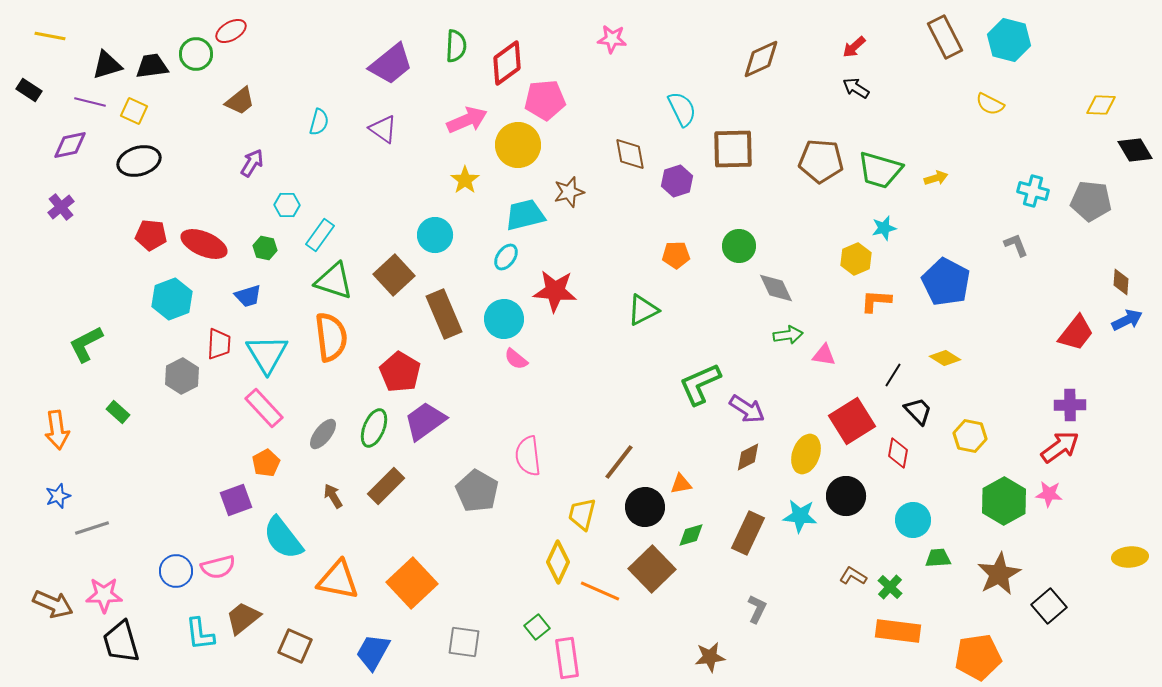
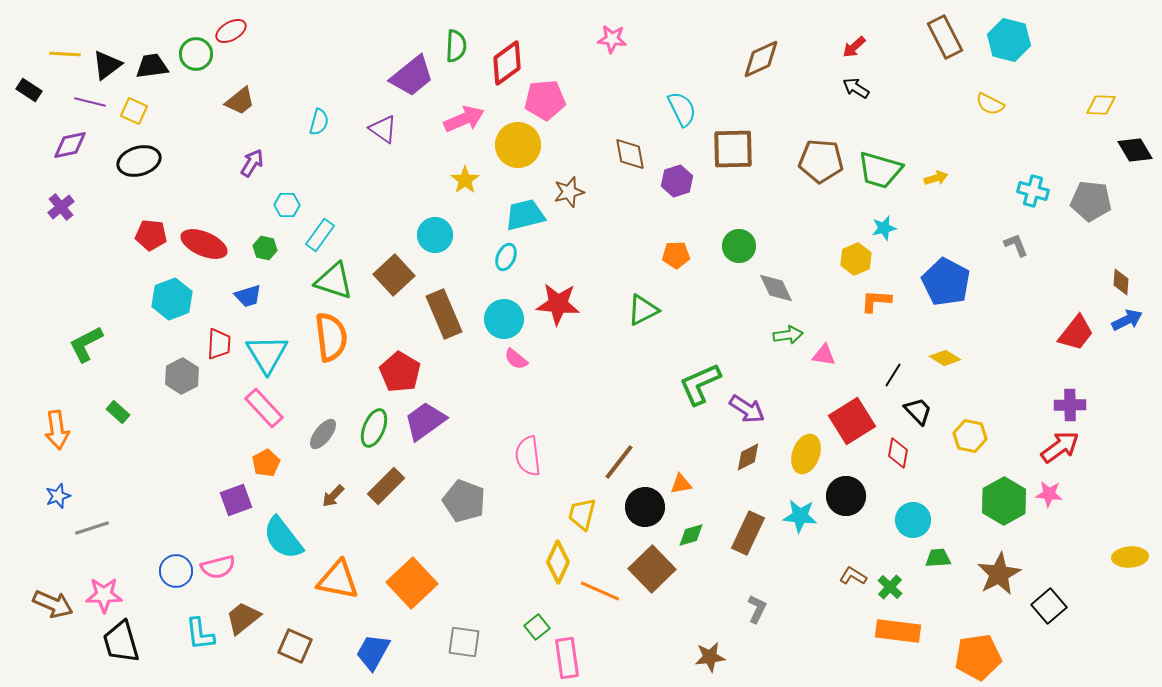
yellow line at (50, 36): moved 15 px right, 18 px down; rotated 8 degrees counterclockwise
purple trapezoid at (391, 64): moved 21 px right, 12 px down
black triangle at (107, 65): rotated 20 degrees counterclockwise
pink arrow at (467, 120): moved 3 px left, 1 px up
cyan ellipse at (506, 257): rotated 12 degrees counterclockwise
red star at (555, 291): moved 3 px right, 13 px down
gray pentagon at (477, 491): moved 13 px left, 10 px down; rotated 9 degrees counterclockwise
brown arrow at (333, 496): rotated 105 degrees counterclockwise
